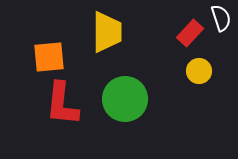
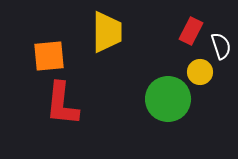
white semicircle: moved 28 px down
red rectangle: moved 1 px right, 2 px up; rotated 16 degrees counterclockwise
orange square: moved 1 px up
yellow circle: moved 1 px right, 1 px down
green circle: moved 43 px right
